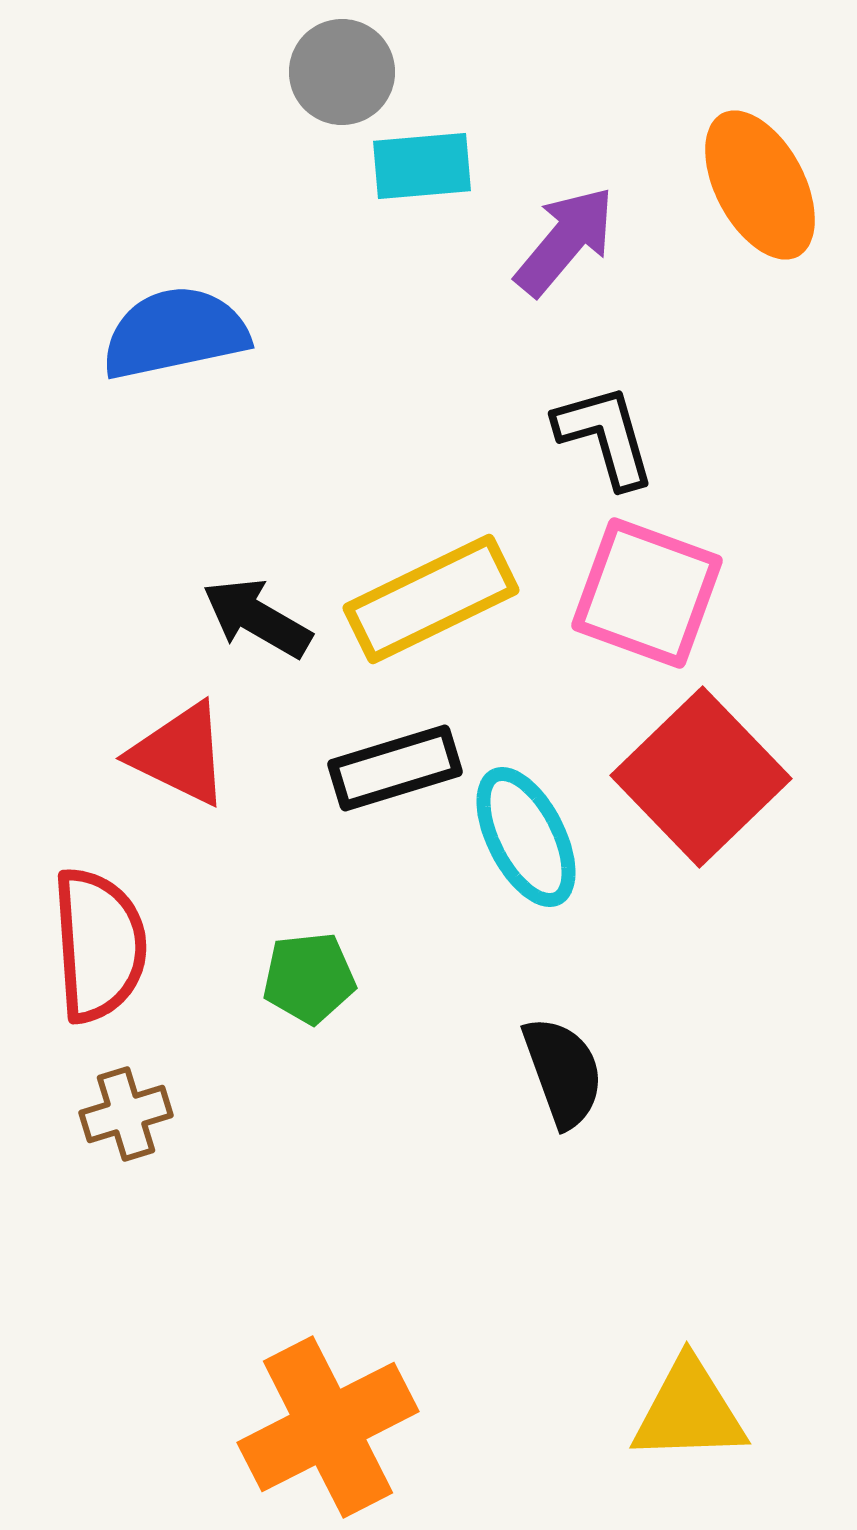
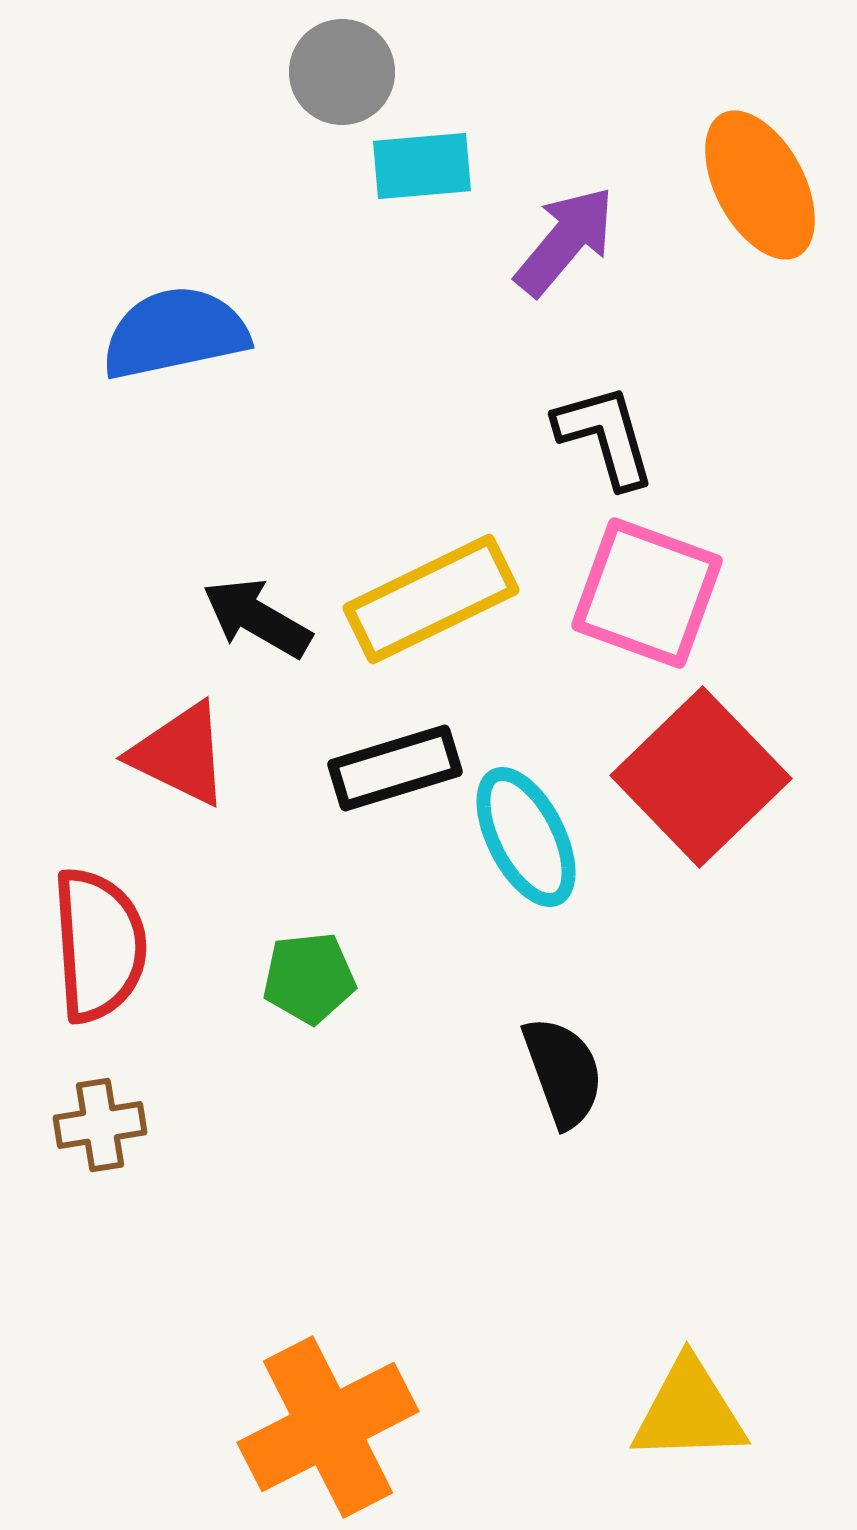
brown cross: moved 26 px left, 11 px down; rotated 8 degrees clockwise
